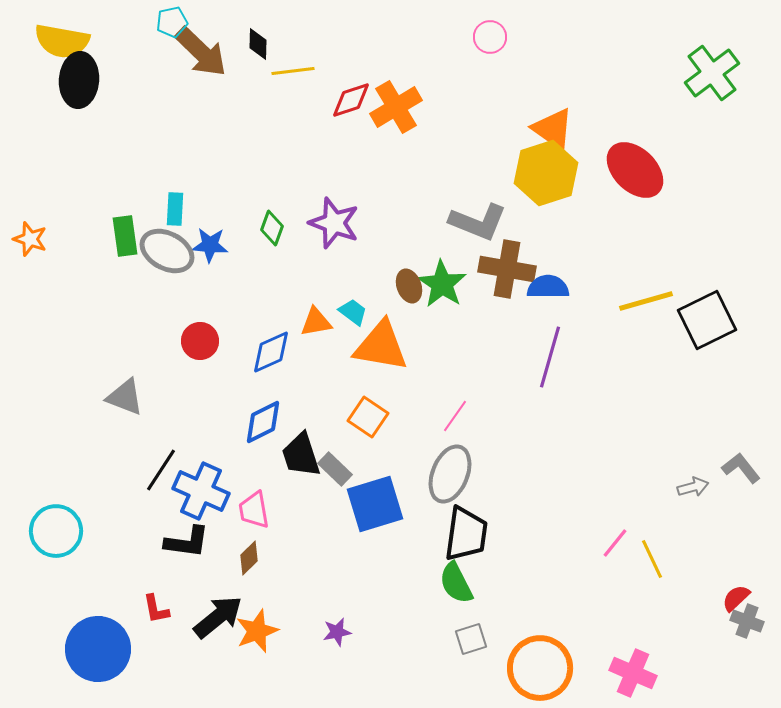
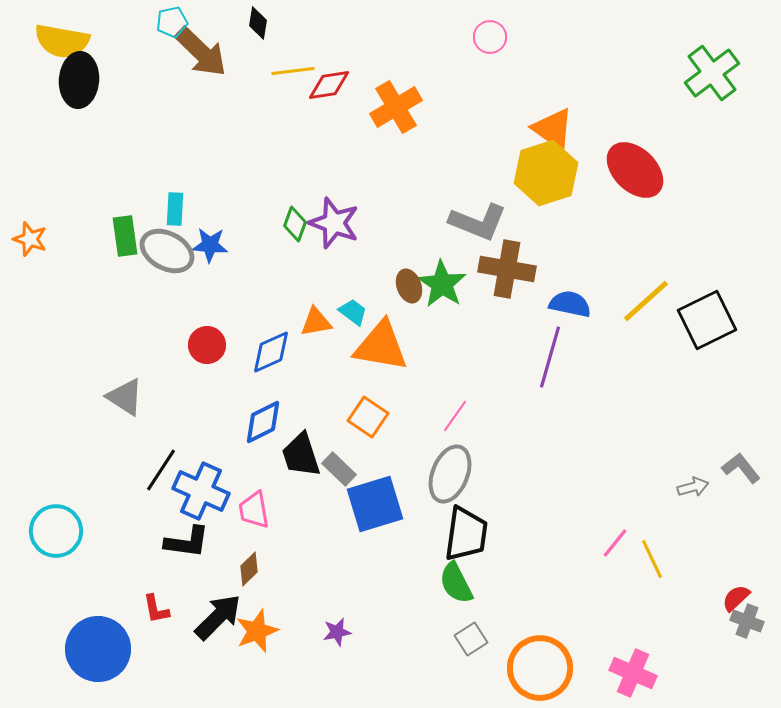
black diamond at (258, 44): moved 21 px up; rotated 8 degrees clockwise
red diamond at (351, 100): moved 22 px left, 15 px up; rotated 9 degrees clockwise
green diamond at (272, 228): moved 23 px right, 4 px up
blue semicircle at (548, 287): moved 22 px right, 17 px down; rotated 12 degrees clockwise
yellow line at (646, 301): rotated 26 degrees counterclockwise
red circle at (200, 341): moved 7 px right, 4 px down
gray triangle at (125, 397): rotated 12 degrees clockwise
gray rectangle at (335, 469): moved 4 px right
brown diamond at (249, 558): moved 11 px down
black arrow at (218, 617): rotated 6 degrees counterclockwise
gray square at (471, 639): rotated 16 degrees counterclockwise
